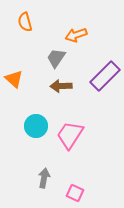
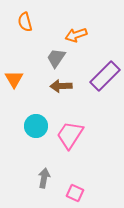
orange triangle: rotated 18 degrees clockwise
